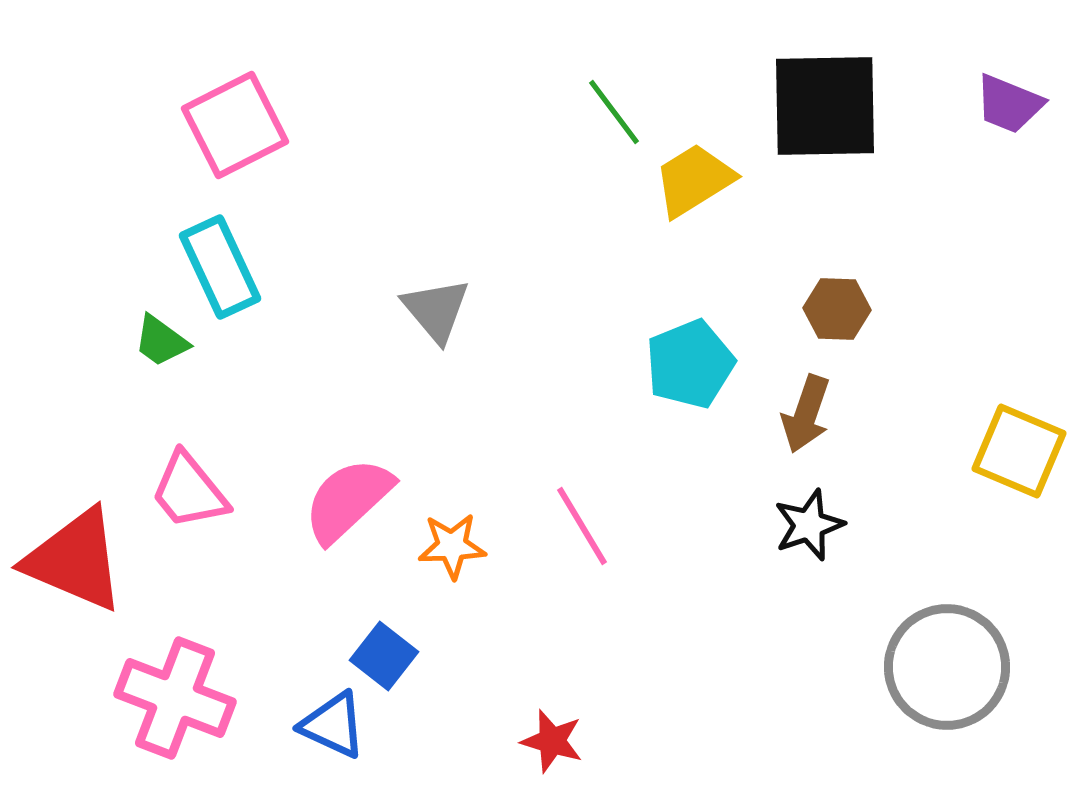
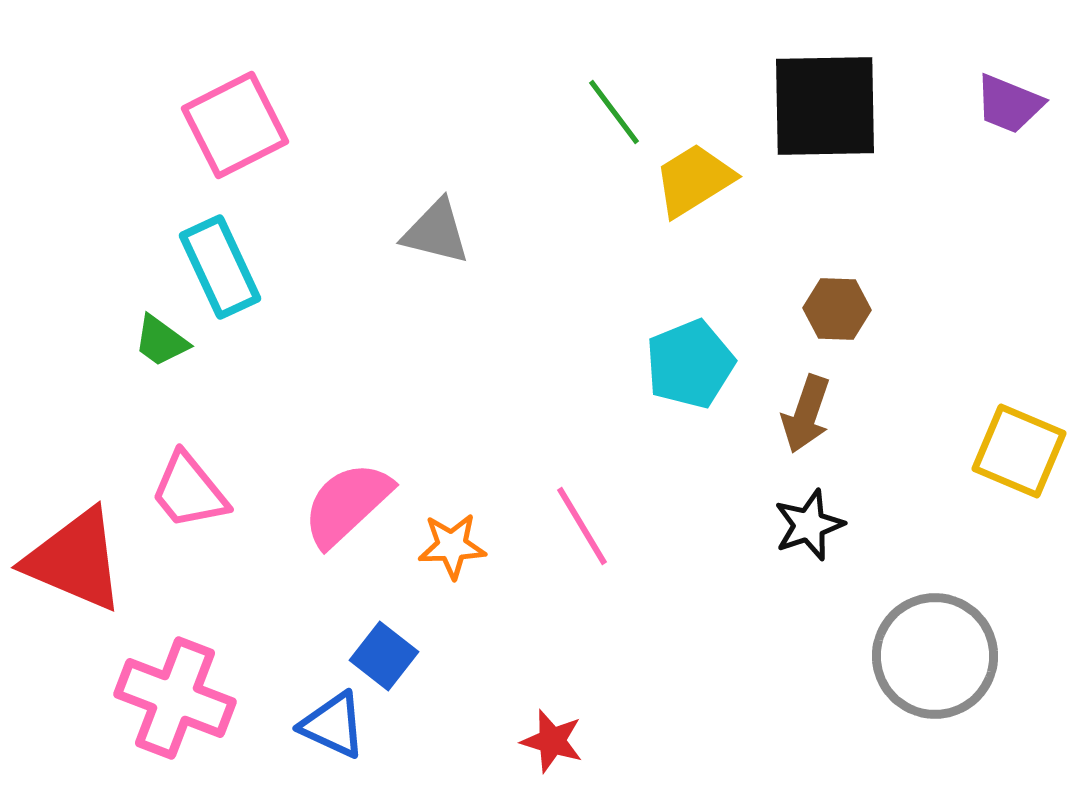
gray triangle: moved 78 px up; rotated 36 degrees counterclockwise
pink semicircle: moved 1 px left, 4 px down
gray circle: moved 12 px left, 11 px up
